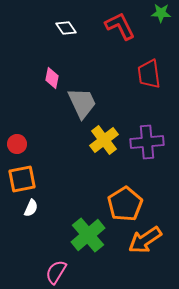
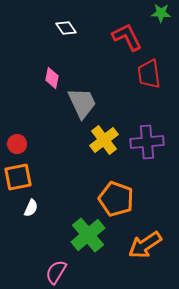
red L-shape: moved 7 px right, 11 px down
orange square: moved 4 px left, 2 px up
orange pentagon: moved 9 px left, 5 px up; rotated 20 degrees counterclockwise
orange arrow: moved 5 px down
